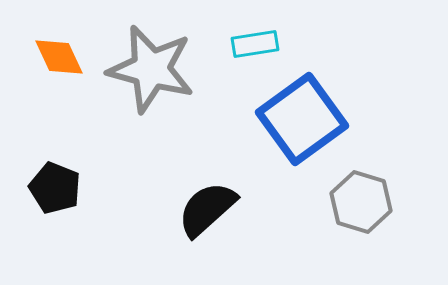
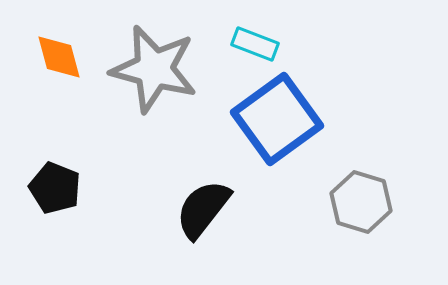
cyan rectangle: rotated 30 degrees clockwise
orange diamond: rotated 10 degrees clockwise
gray star: moved 3 px right
blue square: moved 25 px left
black semicircle: moved 4 px left; rotated 10 degrees counterclockwise
